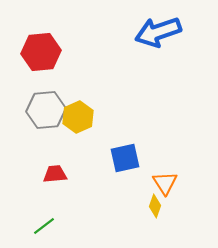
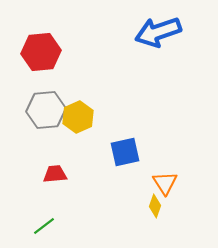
blue square: moved 6 px up
